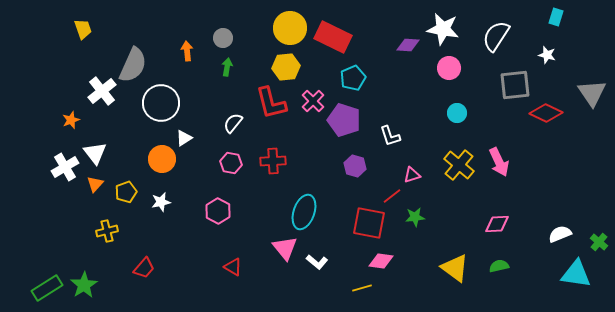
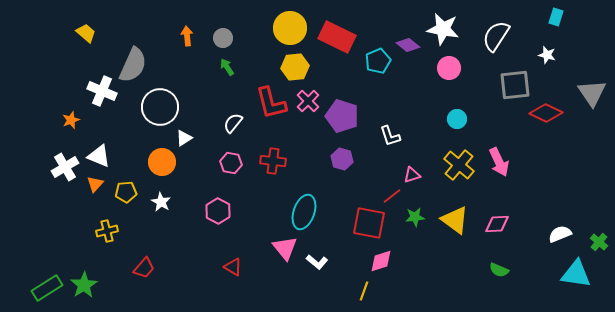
yellow trapezoid at (83, 29): moved 3 px right, 4 px down; rotated 30 degrees counterclockwise
red rectangle at (333, 37): moved 4 px right
purple diamond at (408, 45): rotated 35 degrees clockwise
orange arrow at (187, 51): moved 15 px up
green arrow at (227, 67): rotated 42 degrees counterclockwise
yellow hexagon at (286, 67): moved 9 px right
cyan pentagon at (353, 78): moved 25 px right, 17 px up
white cross at (102, 91): rotated 28 degrees counterclockwise
pink cross at (313, 101): moved 5 px left
white circle at (161, 103): moved 1 px left, 4 px down
cyan circle at (457, 113): moved 6 px down
purple pentagon at (344, 120): moved 2 px left, 4 px up
white triangle at (95, 153): moved 4 px right, 3 px down; rotated 30 degrees counterclockwise
orange circle at (162, 159): moved 3 px down
red cross at (273, 161): rotated 10 degrees clockwise
purple hexagon at (355, 166): moved 13 px left, 7 px up
yellow pentagon at (126, 192): rotated 15 degrees clockwise
white star at (161, 202): rotated 30 degrees counterclockwise
pink diamond at (381, 261): rotated 25 degrees counterclockwise
green semicircle at (499, 266): moved 4 px down; rotated 144 degrees counterclockwise
yellow triangle at (455, 268): moved 48 px up
yellow line at (362, 288): moved 2 px right, 3 px down; rotated 54 degrees counterclockwise
